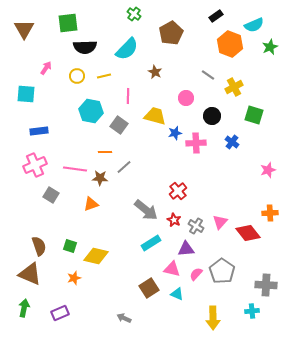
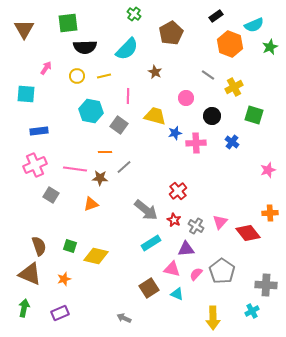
orange star at (74, 278): moved 10 px left, 1 px down
cyan cross at (252, 311): rotated 24 degrees counterclockwise
